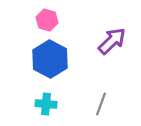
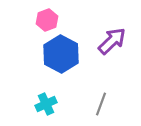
pink hexagon: rotated 25 degrees clockwise
blue hexagon: moved 11 px right, 5 px up
cyan cross: rotated 30 degrees counterclockwise
